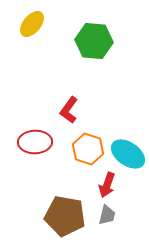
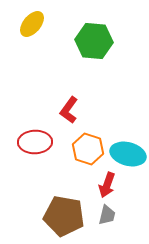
cyan ellipse: rotated 20 degrees counterclockwise
brown pentagon: moved 1 px left
